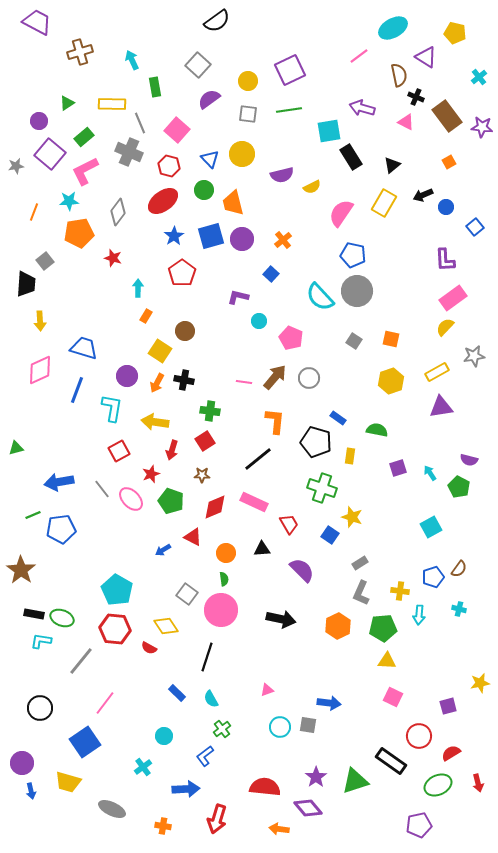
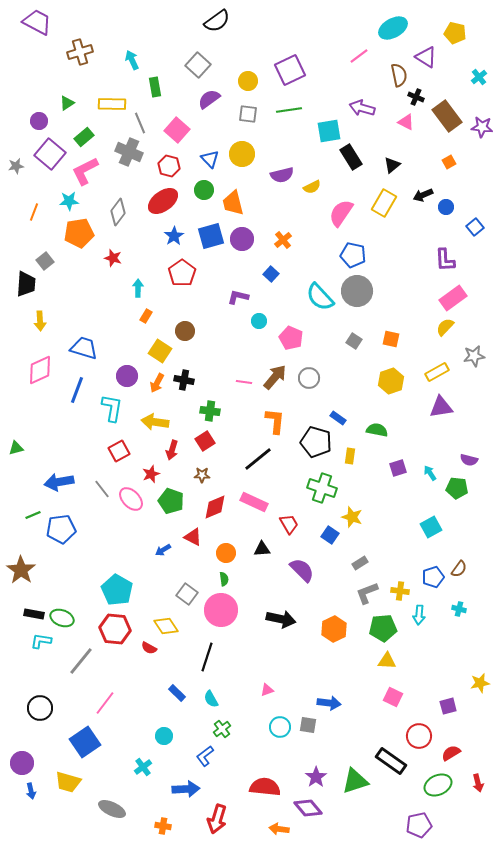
green pentagon at (459, 487): moved 2 px left, 1 px down; rotated 20 degrees counterclockwise
gray L-shape at (361, 593): moved 6 px right; rotated 45 degrees clockwise
orange hexagon at (338, 626): moved 4 px left, 3 px down
